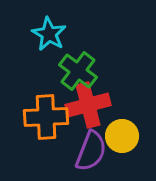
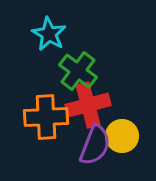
purple semicircle: moved 4 px right, 6 px up
